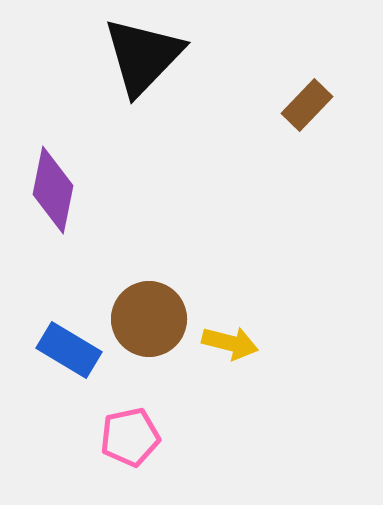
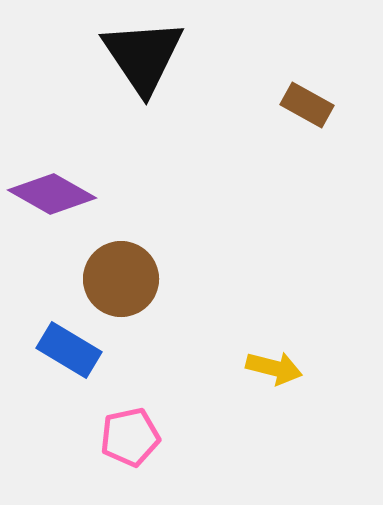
black triangle: rotated 18 degrees counterclockwise
brown rectangle: rotated 75 degrees clockwise
purple diamond: moved 1 px left, 4 px down; rotated 72 degrees counterclockwise
brown circle: moved 28 px left, 40 px up
yellow arrow: moved 44 px right, 25 px down
